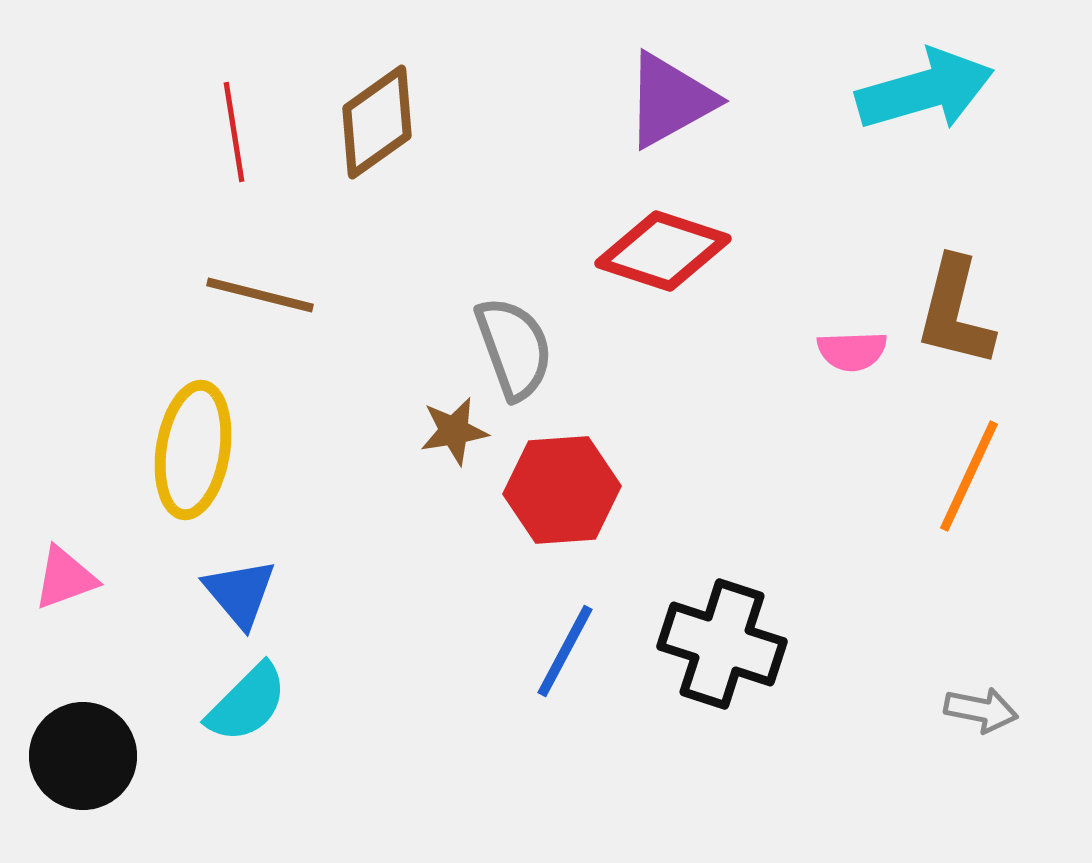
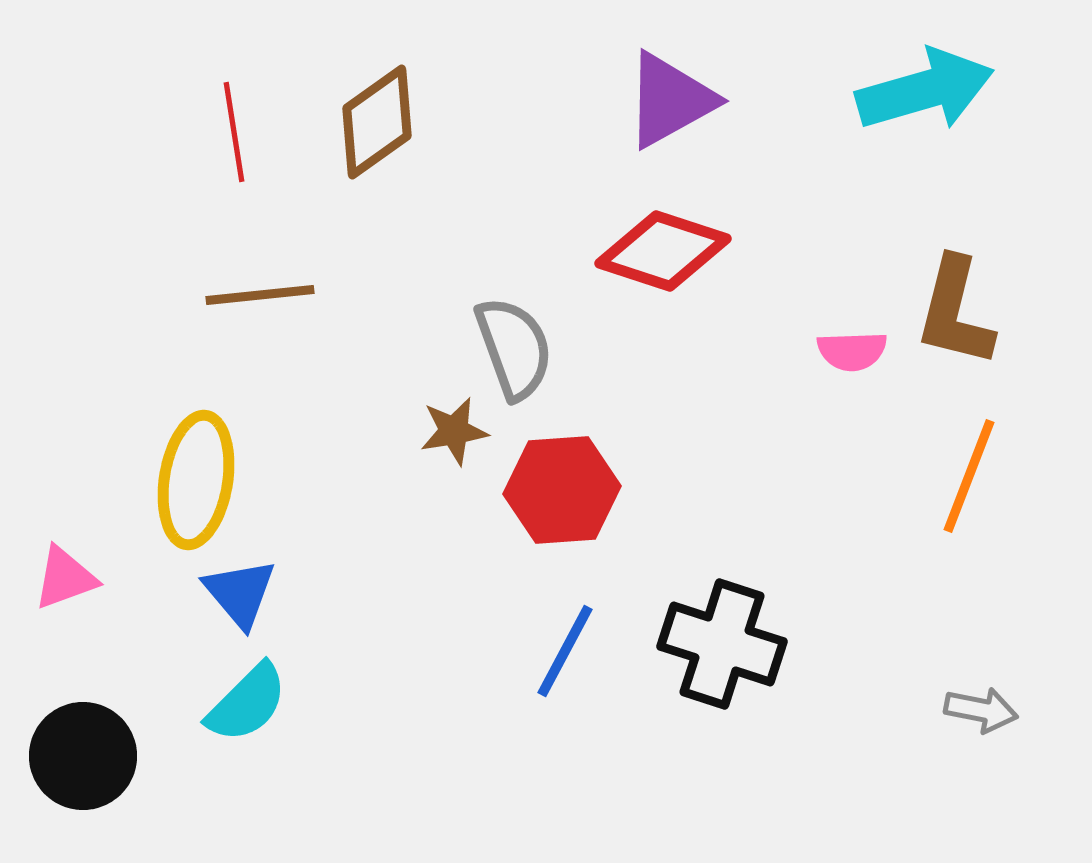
brown line: rotated 20 degrees counterclockwise
yellow ellipse: moved 3 px right, 30 px down
orange line: rotated 4 degrees counterclockwise
